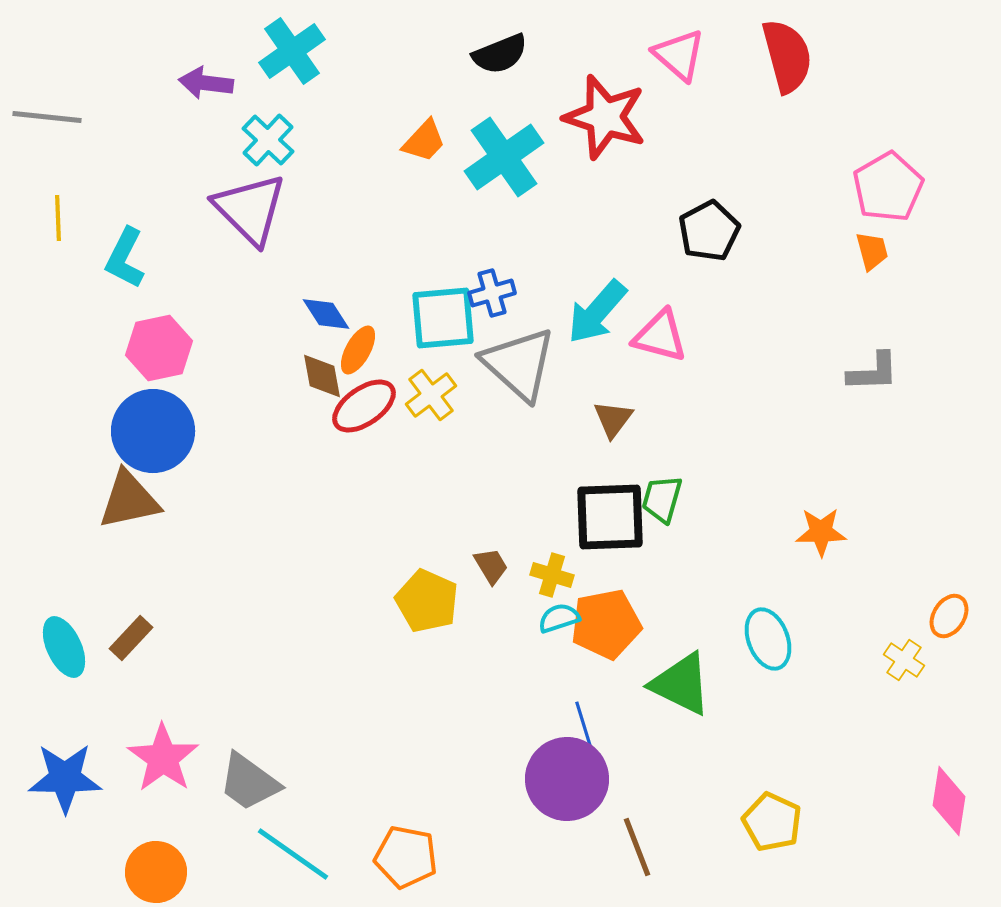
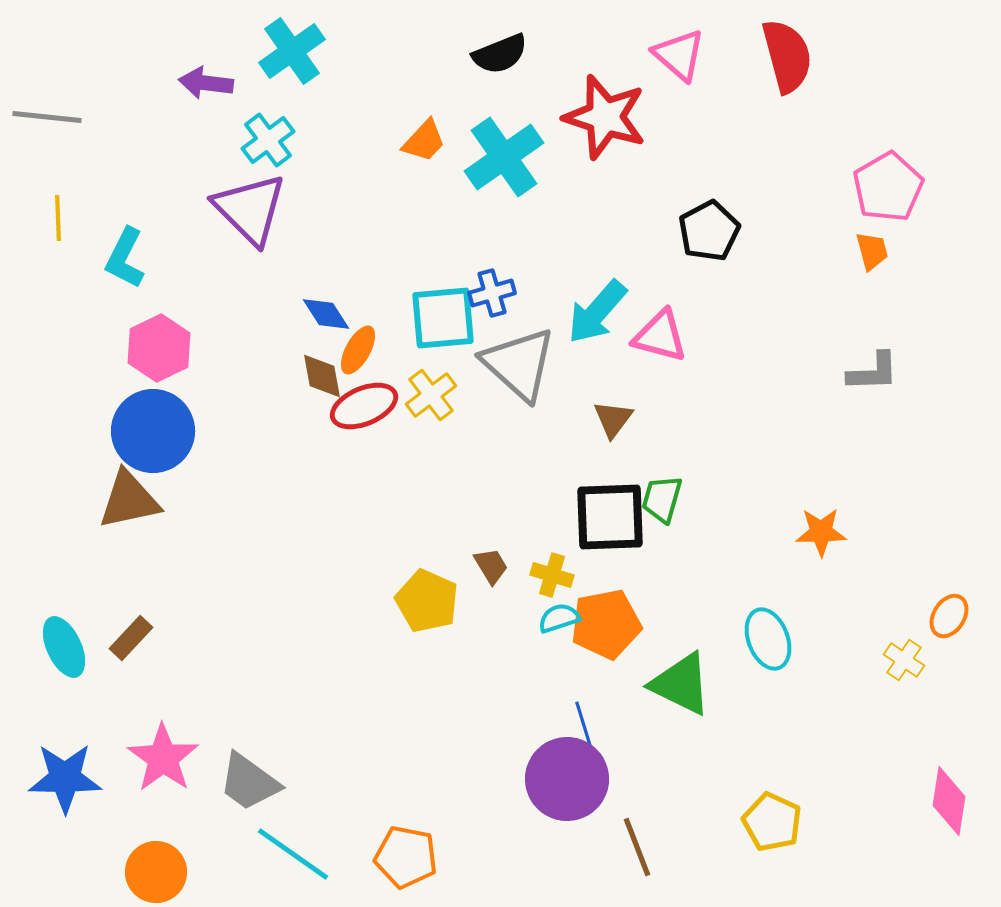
cyan cross at (268, 140): rotated 10 degrees clockwise
pink hexagon at (159, 348): rotated 14 degrees counterclockwise
red ellipse at (364, 406): rotated 12 degrees clockwise
